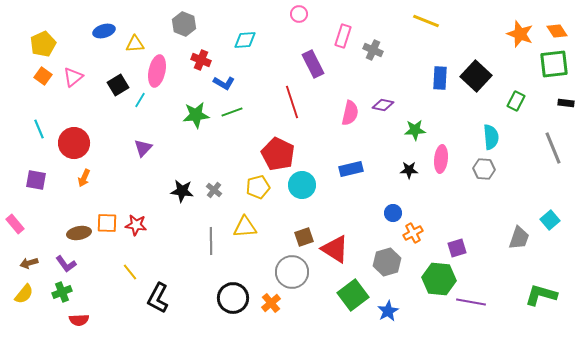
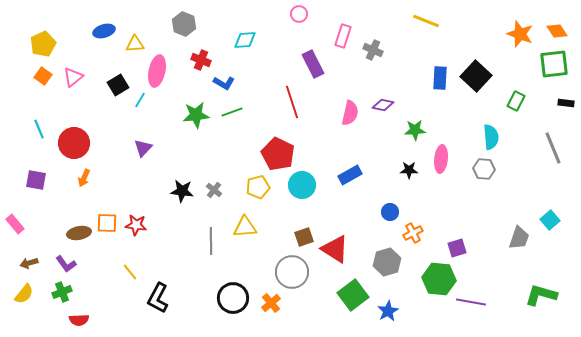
blue rectangle at (351, 169): moved 1 px left, 6 px down; rotated 15 degrees counterclockwise
blue circle at (393, 213): moved 3 px left, 1 px up
